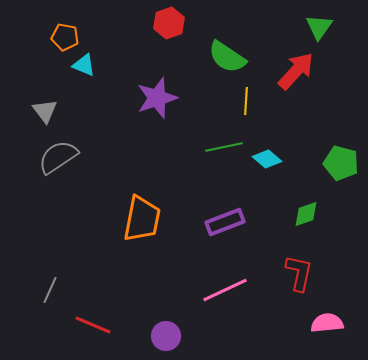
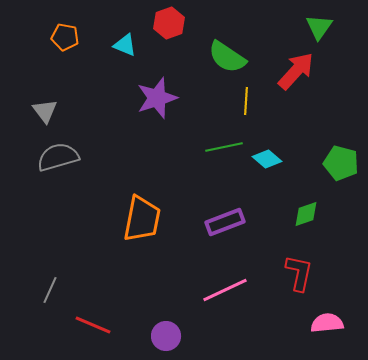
cyan triangle: moved 41 px right, 20 px up
gray semicircle: rotated 18 degrees clockwise
